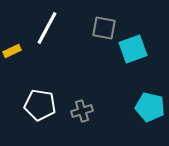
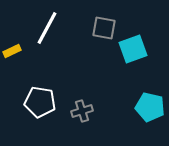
white pentagon: moved 3 px up
